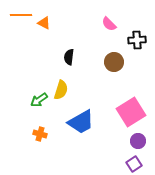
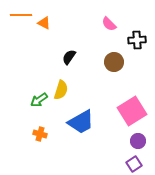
black semicircle: rotated 28 degrees clockwise
pink square: moved 1 px right, 1 px up
